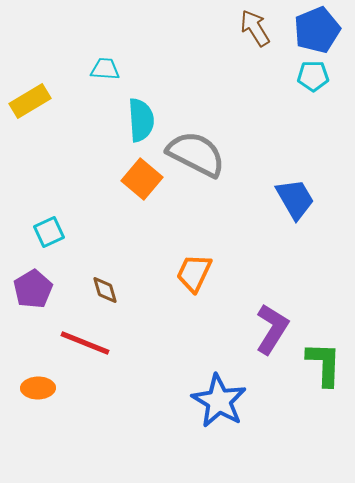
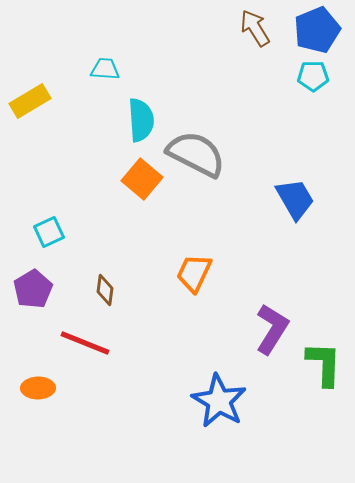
brown diamond: rotated 24 degrees clockwise
